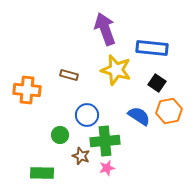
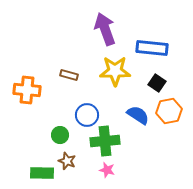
yellow star: moved 1 px left, 1 px down; rotated 16 degrees counterclockwise
blue semicircle: moved 1 px left, 1 px up
brown star: moved 14 px left, 5 px down
pink star: moved 2 px down; rotated 28 degrees clockwise
